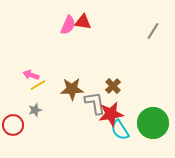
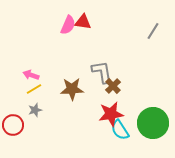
yellow line: moved 4 px left, 4 px down
gray L-shape: moved 7 px right, 31 px up
